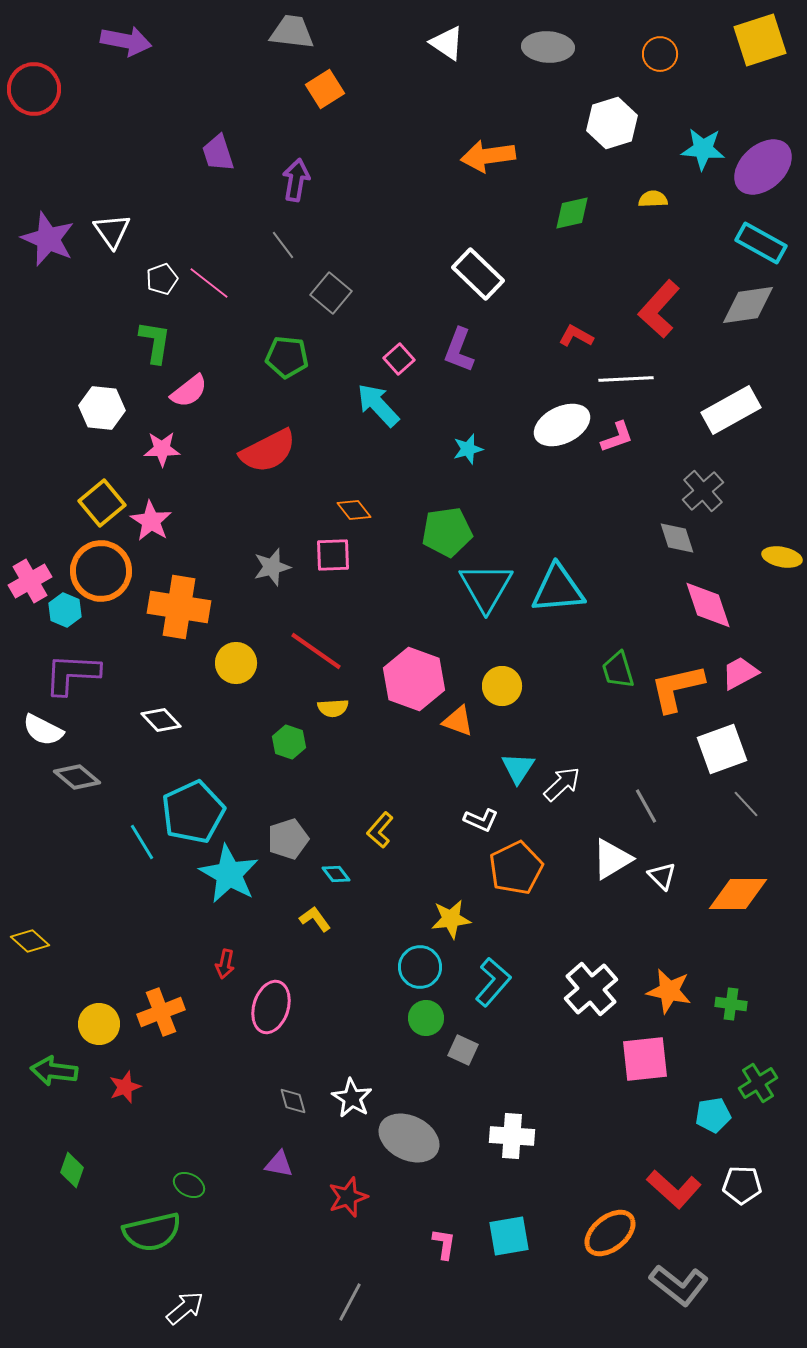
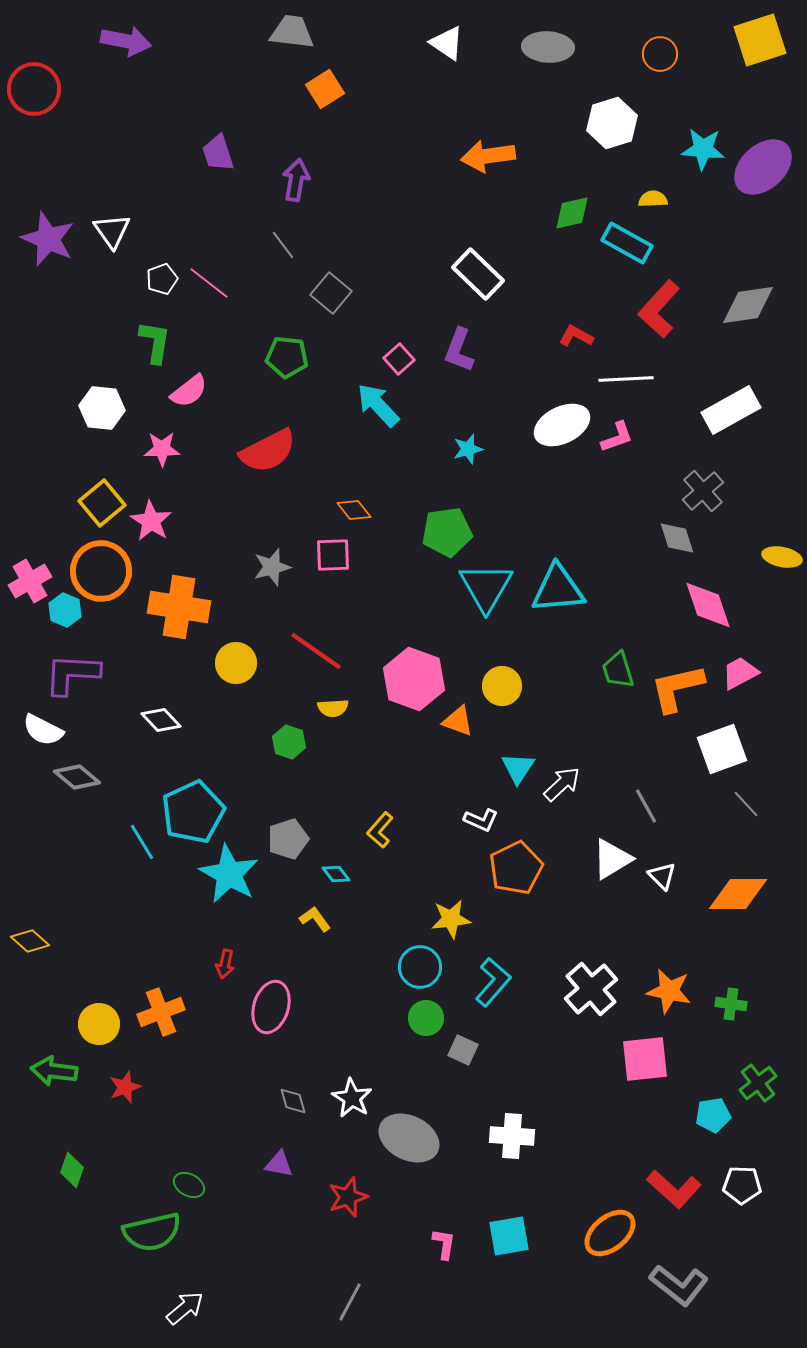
cyan rectangle at (761, 243): moved 134 px left
green cross at (758, 1083): rotated 6 degrees counterclockwise
